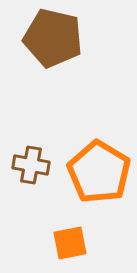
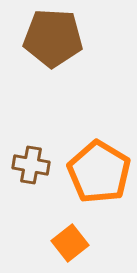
brown pentagon: rotated 10 degrees counterclockwise
orange square: rotated 27 degrees counterclockwise
